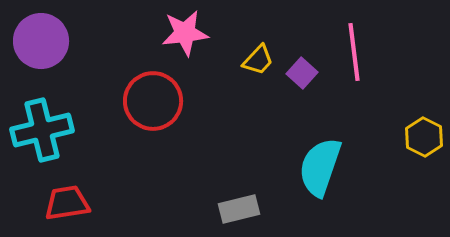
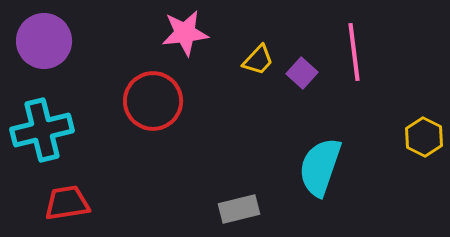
purple circle: moved 3 px right
